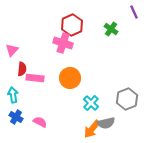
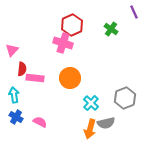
cyan arrow: moved 1 px right
gray hexagon: moved 2 px left, 1 px up
orange arrow: moved 2 px left; rotated 24 degrees counterclockwise
